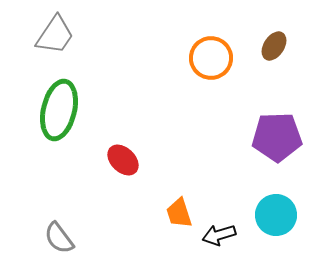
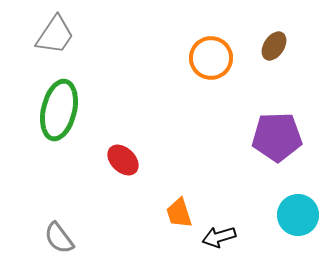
cyan circle: moved 22 px right
black arrow: moved 2 px down
